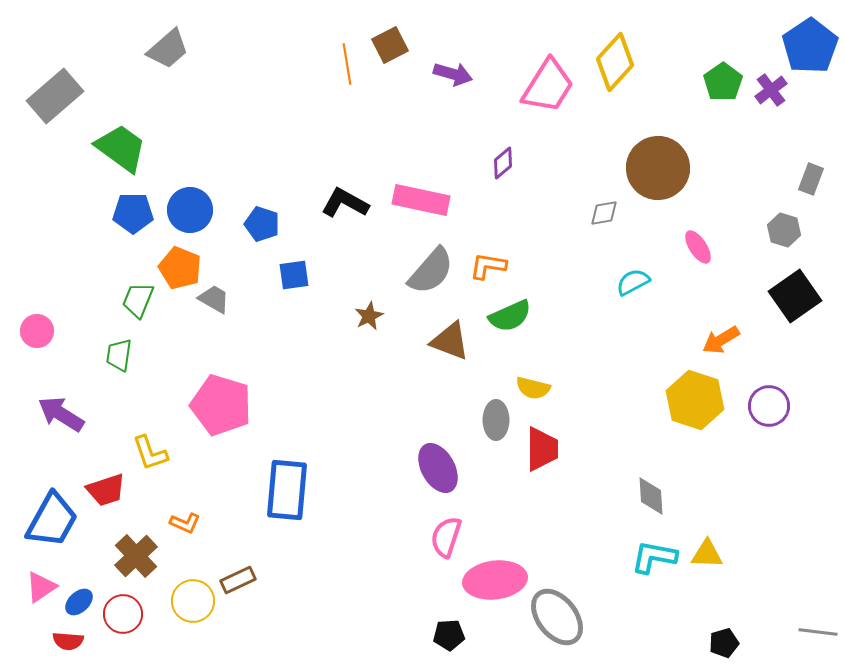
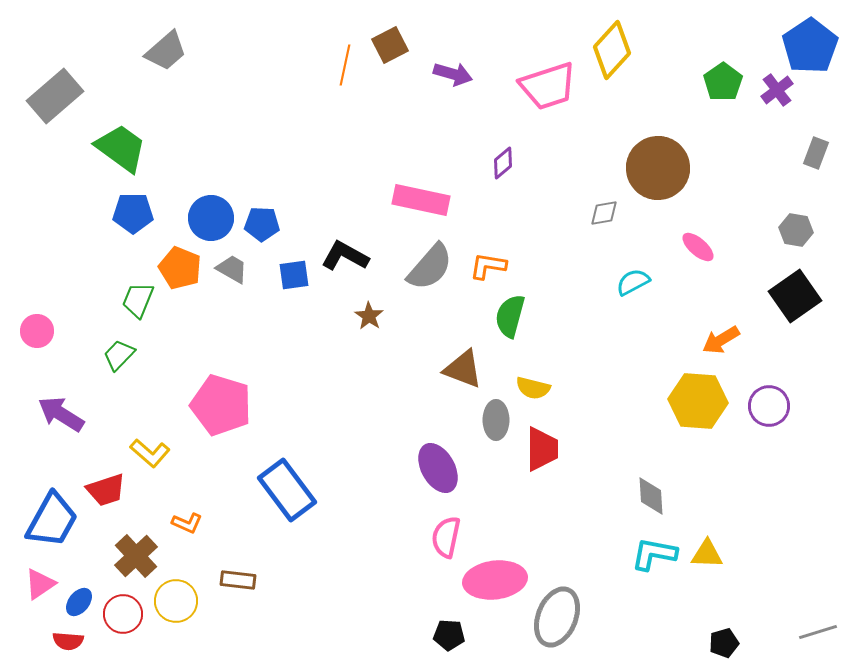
gray trapezoid at (168, 49): moved 2 px left, 2 px down
yellow diamond at (615, 62): moved 3 px left, 12 px up
orange line at (347, 64): moved 2 px left, 1 px down; rotated 21 degrees clockwise
pink trapezoid at (548, 86): rotated 40 degrees clockwise
purple cross at (771, 90): moved 6 px right
gray rectangle at (811, 179): moved 5 px right, 26 px up
black L-shape at (345, 203): moved 53 px down
blue circle at (190, 210): moved 21 px right, 8 px down
blue pentagon at (262, 224): rotated 16 degrees counterclockwise
gray hexagon at (784, 230): moved 12 px right; rotated 8 degrees counterclockwise
pink ellipse at (698, 247): rotated 16 degrees counterclockwise
gray semicircle at (431, 271): moved 1 px left, 4 px up
gray trapezoid at (214, 299): moved 18 px right, 30 px up
brown star at (369, 316): rotated 12 degrees counterclockwise
green semicircle at (510, 316): rotated 129 degrees clockwise
brown triangle at (450, 341): moved 13 px right, 28 px down
green trapezoid at (119, 355): rotated 36 degrees clockwise
yellow hexagon at (695, 400): moved 3 px right, 1 px down; rotated 14 degrees counterclockwise
yellow L-shape at (150, 453): rotated 30 degrees counterclockwise
blue rectangle at (287, 490): rotated 42 degrees counterclockwise
orange L-shape at (185, 523): moved 2 px right
pink semicircle at (446, 537): rotated 6 degrees counterclockwise
cyan L-shape at (654, 557): moved 3 px up
brown rectangle at (238, 580): rotated 32 degrees clockwise
pink triangle at (41, 587): moved 1 px left, 3 px up
yellow circle at (193, 601): moved 17 px left
blue ellipse at (79, 602): rotated 8 degrees counterclockwise
gray ellipse at (557, 617): rotated 60 degrees clockwise
gray line at (818, 632): rotated 24 degrees counterclockwise
black pentagon at (449, 635): rotated 8 degrees clockwise
